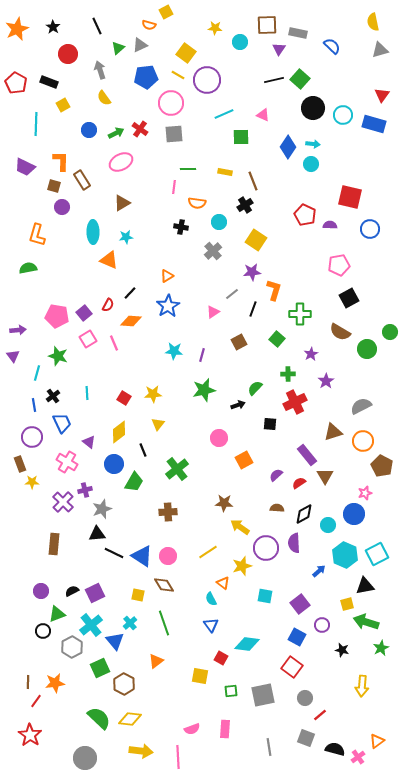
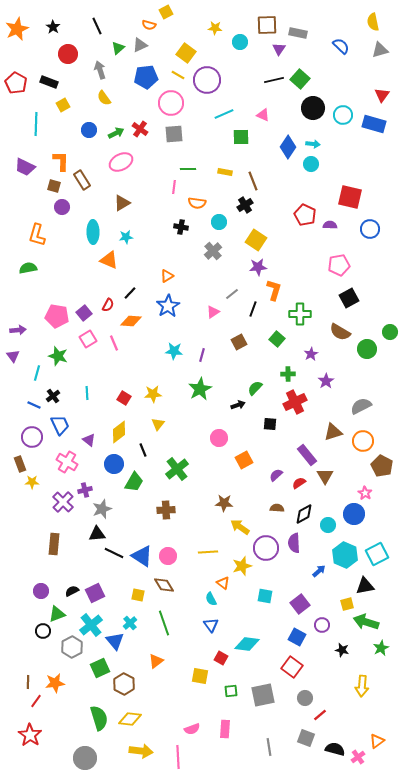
blue semicircle at (332, 46): moved 9 px right
purple star at (252, 272): moved 6 px right, 5 px up
green star at (204, 390): moved 4 px left, 1 px up; rotated 15 degrees counterclockwise
blue line at (34, 405): rotated 56 degrees counterclockwise
blue trapezoid at (62, 423): moved 2 px left, 2 px down
purple triangle at (89, 442): moved 2 px up
pink star at (365, 493): rotated 24 degrees counterclockwise
brown cross at (168, 512): moved 2 px left, 2 px up
yellow line at (208, 552): rotated 30 degrees clockwise
green semicircle at (99, 718): rotated 30 degrees clockwise
